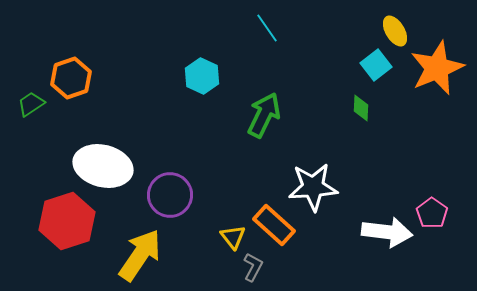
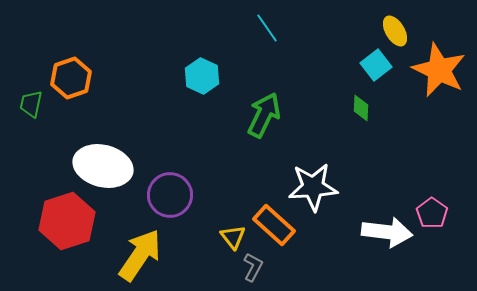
orange star: moved 2 px right, 2 px down; rotated 24 degrees counterclockwise
green trapezoid: rotated 44 degrees counterclockwise
